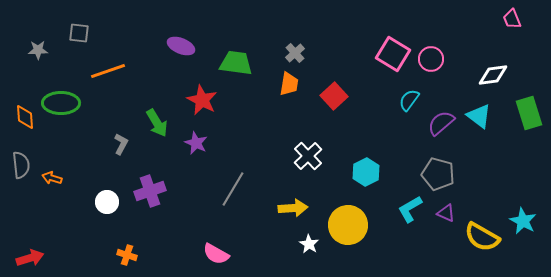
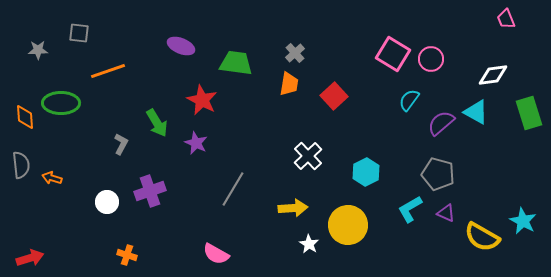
pink trapezoid: moved 6 px left
cyan triangle: moved 3 px left, 4 px up; rotated 8 degrees counterclockwise
